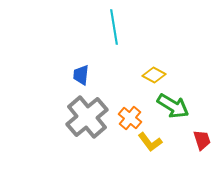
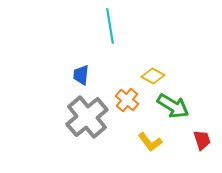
cyan line: moved 4 px left, 1 px up
yellow diamond: moved 1 px left, 1 px down
orange cross: moved 3 px left, 18 px up
